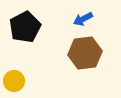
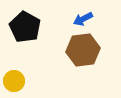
black pentagon: rotated 16 degrees counterclockwise
brown hexagon: moved 2 px left, 3 px up
